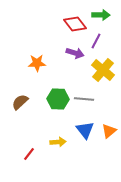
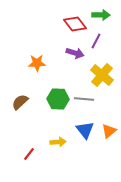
yellow cross: moved 1 px left, 5 px down
